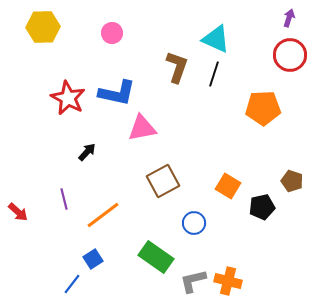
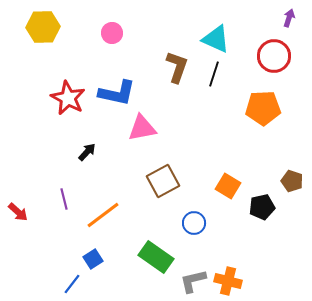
red circle: moved 16 px left, 1 px down
